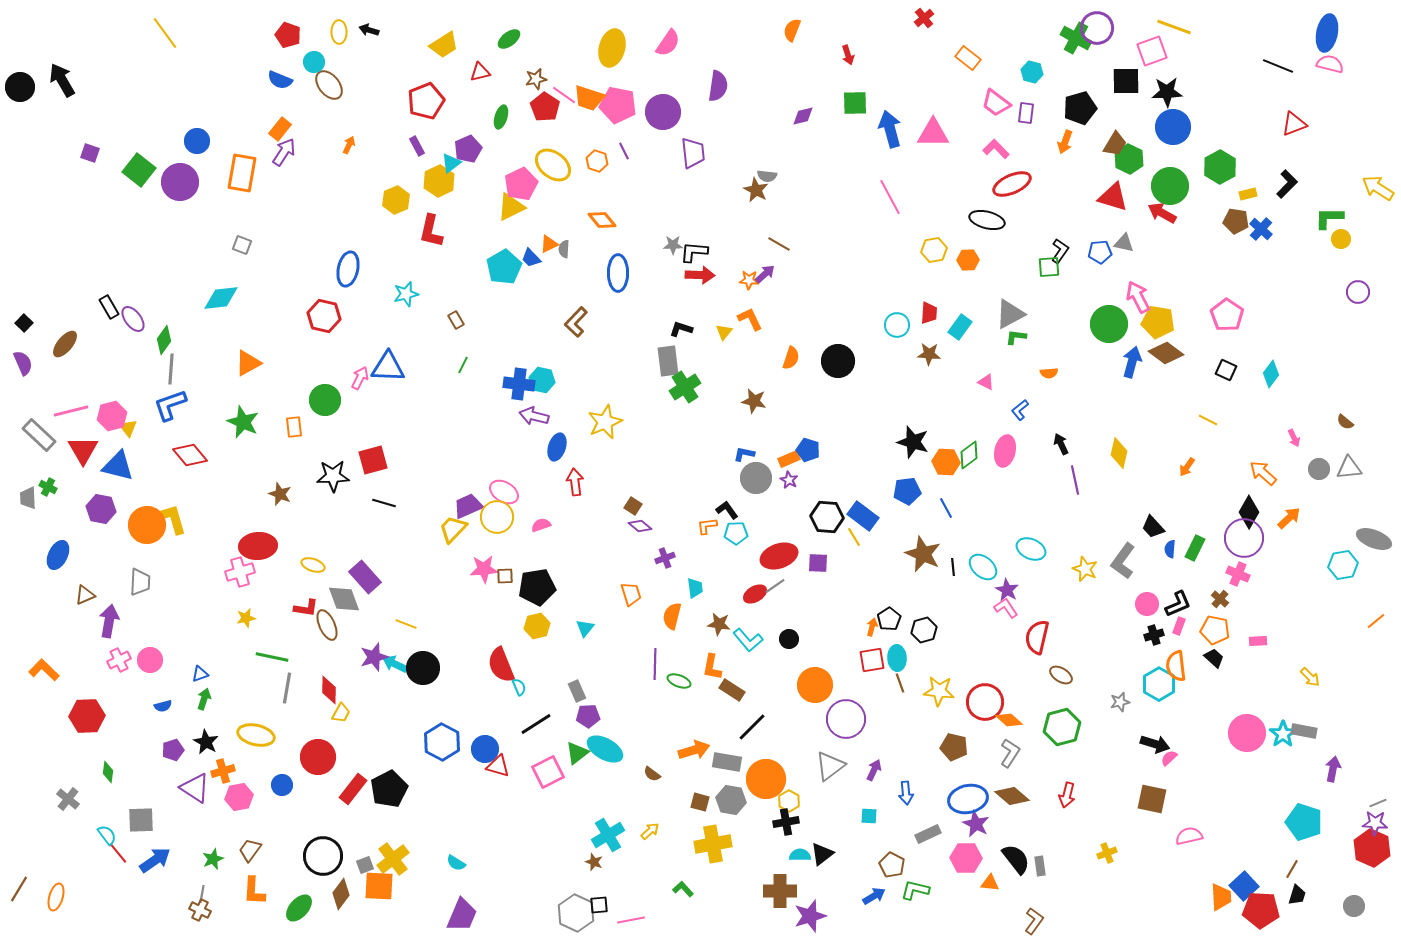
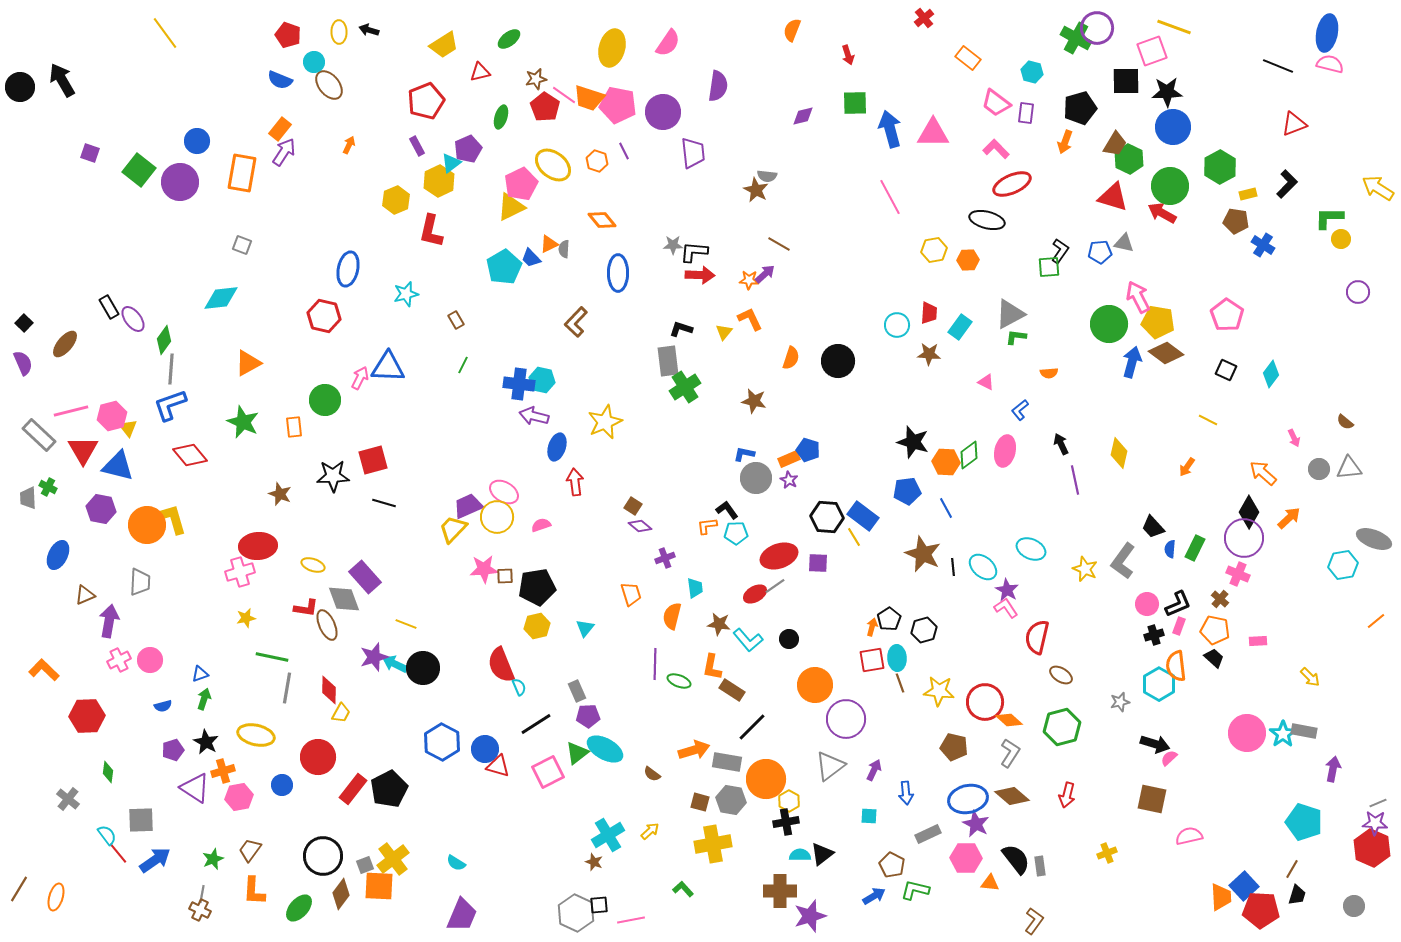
blue cross at (1261, 229): moved 2 px right, 16 px down; rotated 10 degrees counterclockwise
